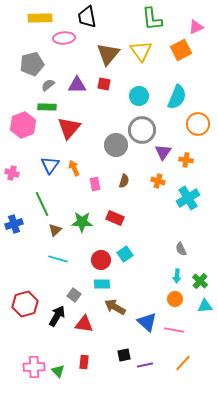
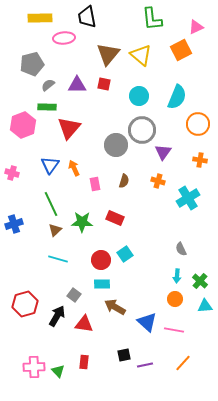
yellow triangle at (141, 51): moved 4 px down; rotated 15 degrees counterclockwise
orange cross at (186, 160): moved 14 px right
green line at (42, 204): moved 9 px right
